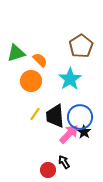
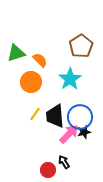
orange circle: moved 1 px down
black star: rotated 24 degrees clockwise
